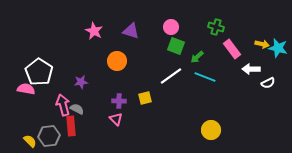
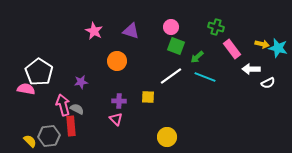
yellow square: moved 3 px right, 1 px up; rotated 16 degrees clockwise
yellow circle: moved 44 px left, 7 px down
